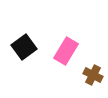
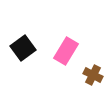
black square: moved 1 px left, 1 px down
